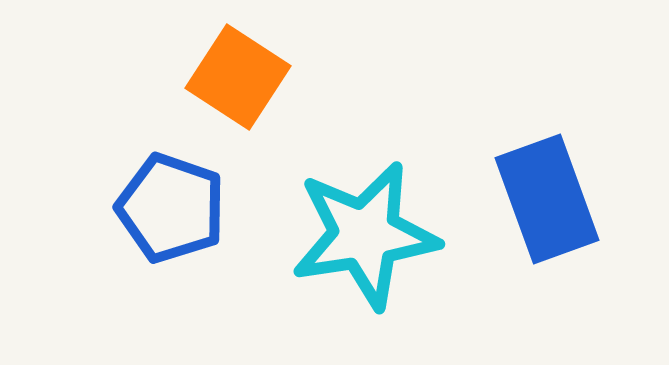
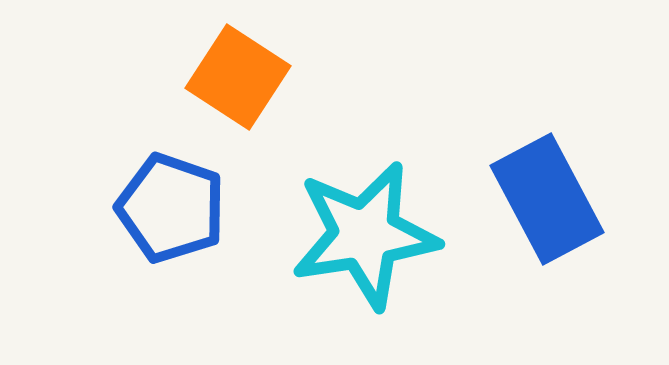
blue rectangle: rotated 8 degrees counterclockwise
